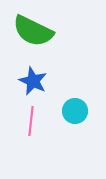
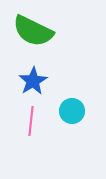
blue star: rotated 16 degrees clockwise
cyan circle: moved 3 px left
